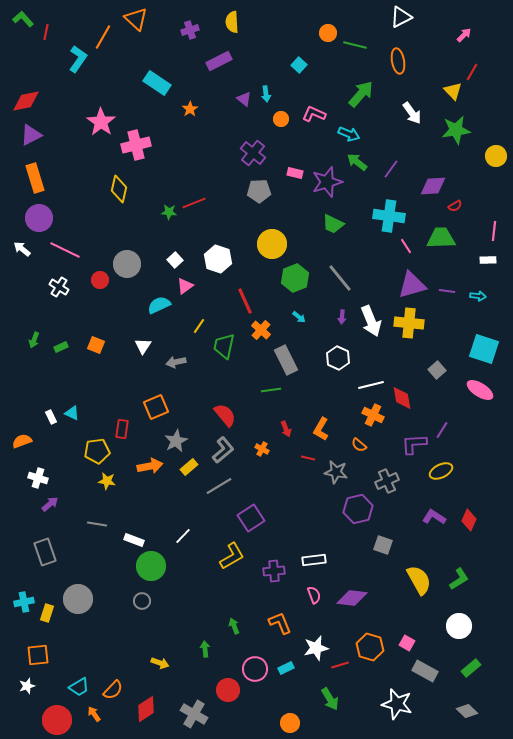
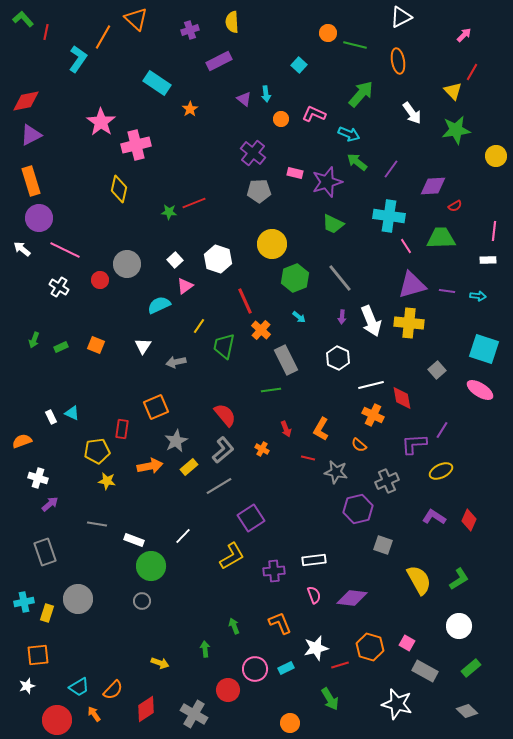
orange rectangle at (35, 178): moved 4 px left, 3 px down
